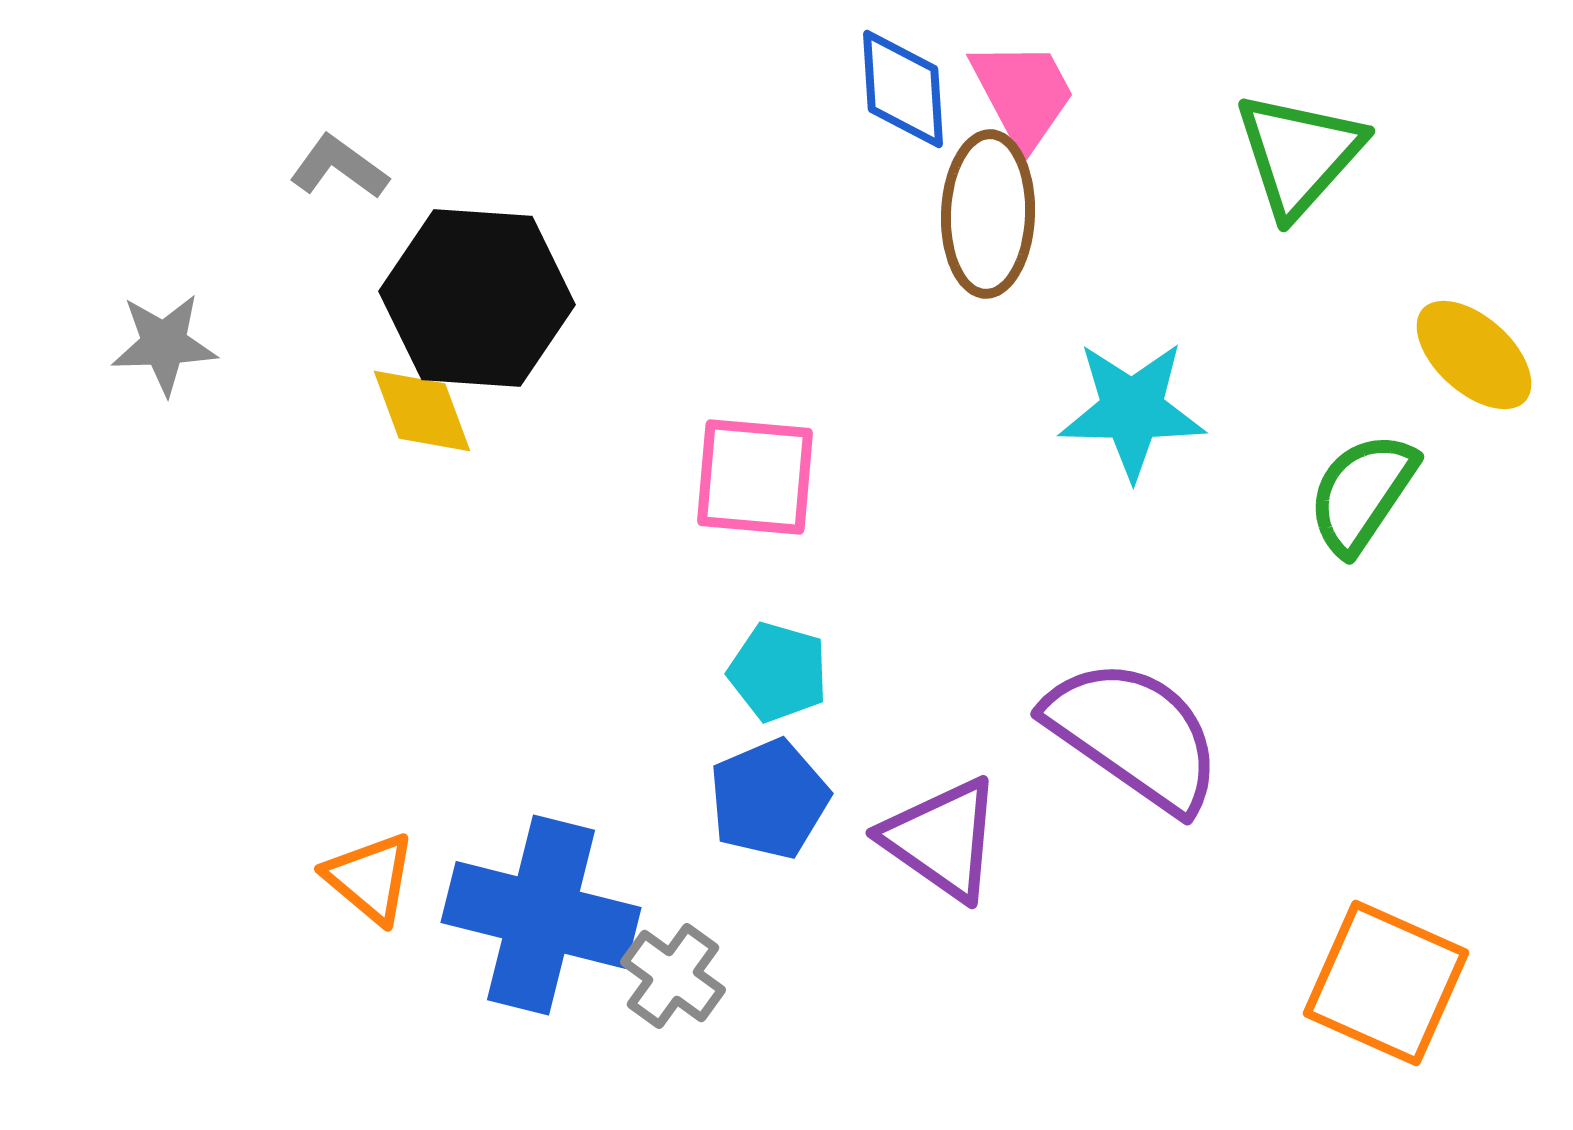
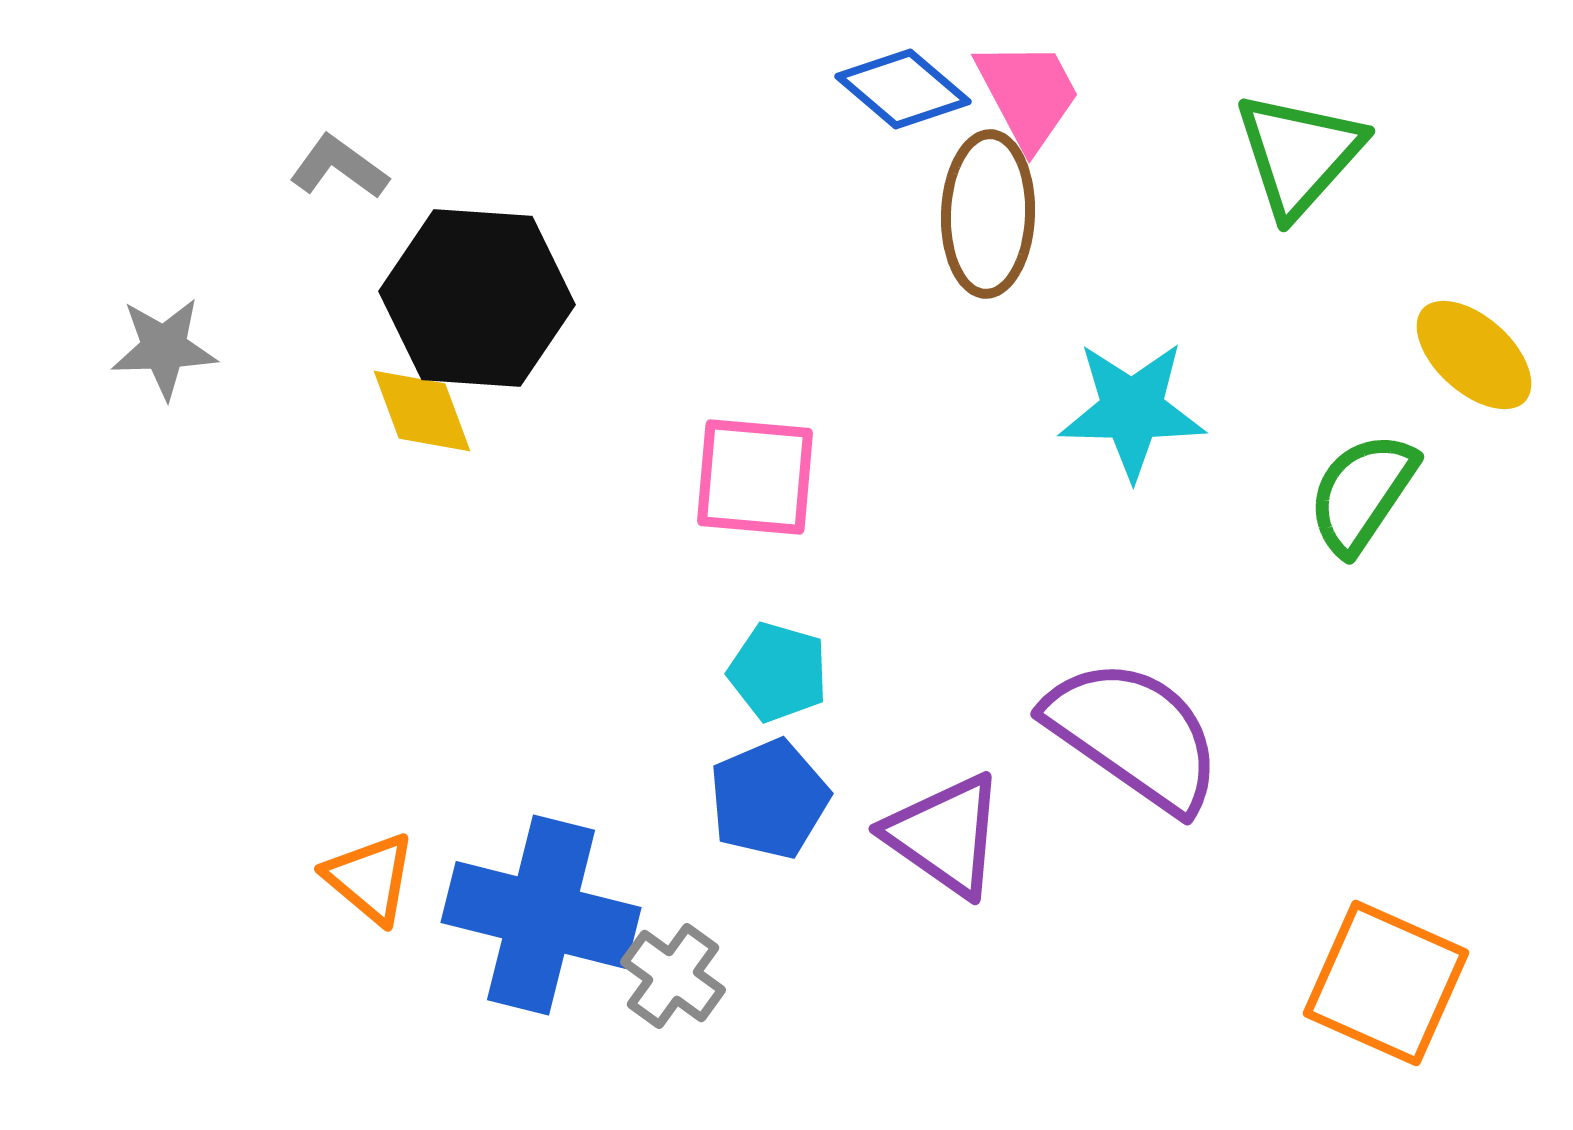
blue diamond: rotated 46 degrees counterclockwise
pink trapezoid: moved 5 px right
gray star: moved 4 px down
purple triangle: moved 3 px right, 4 px up
